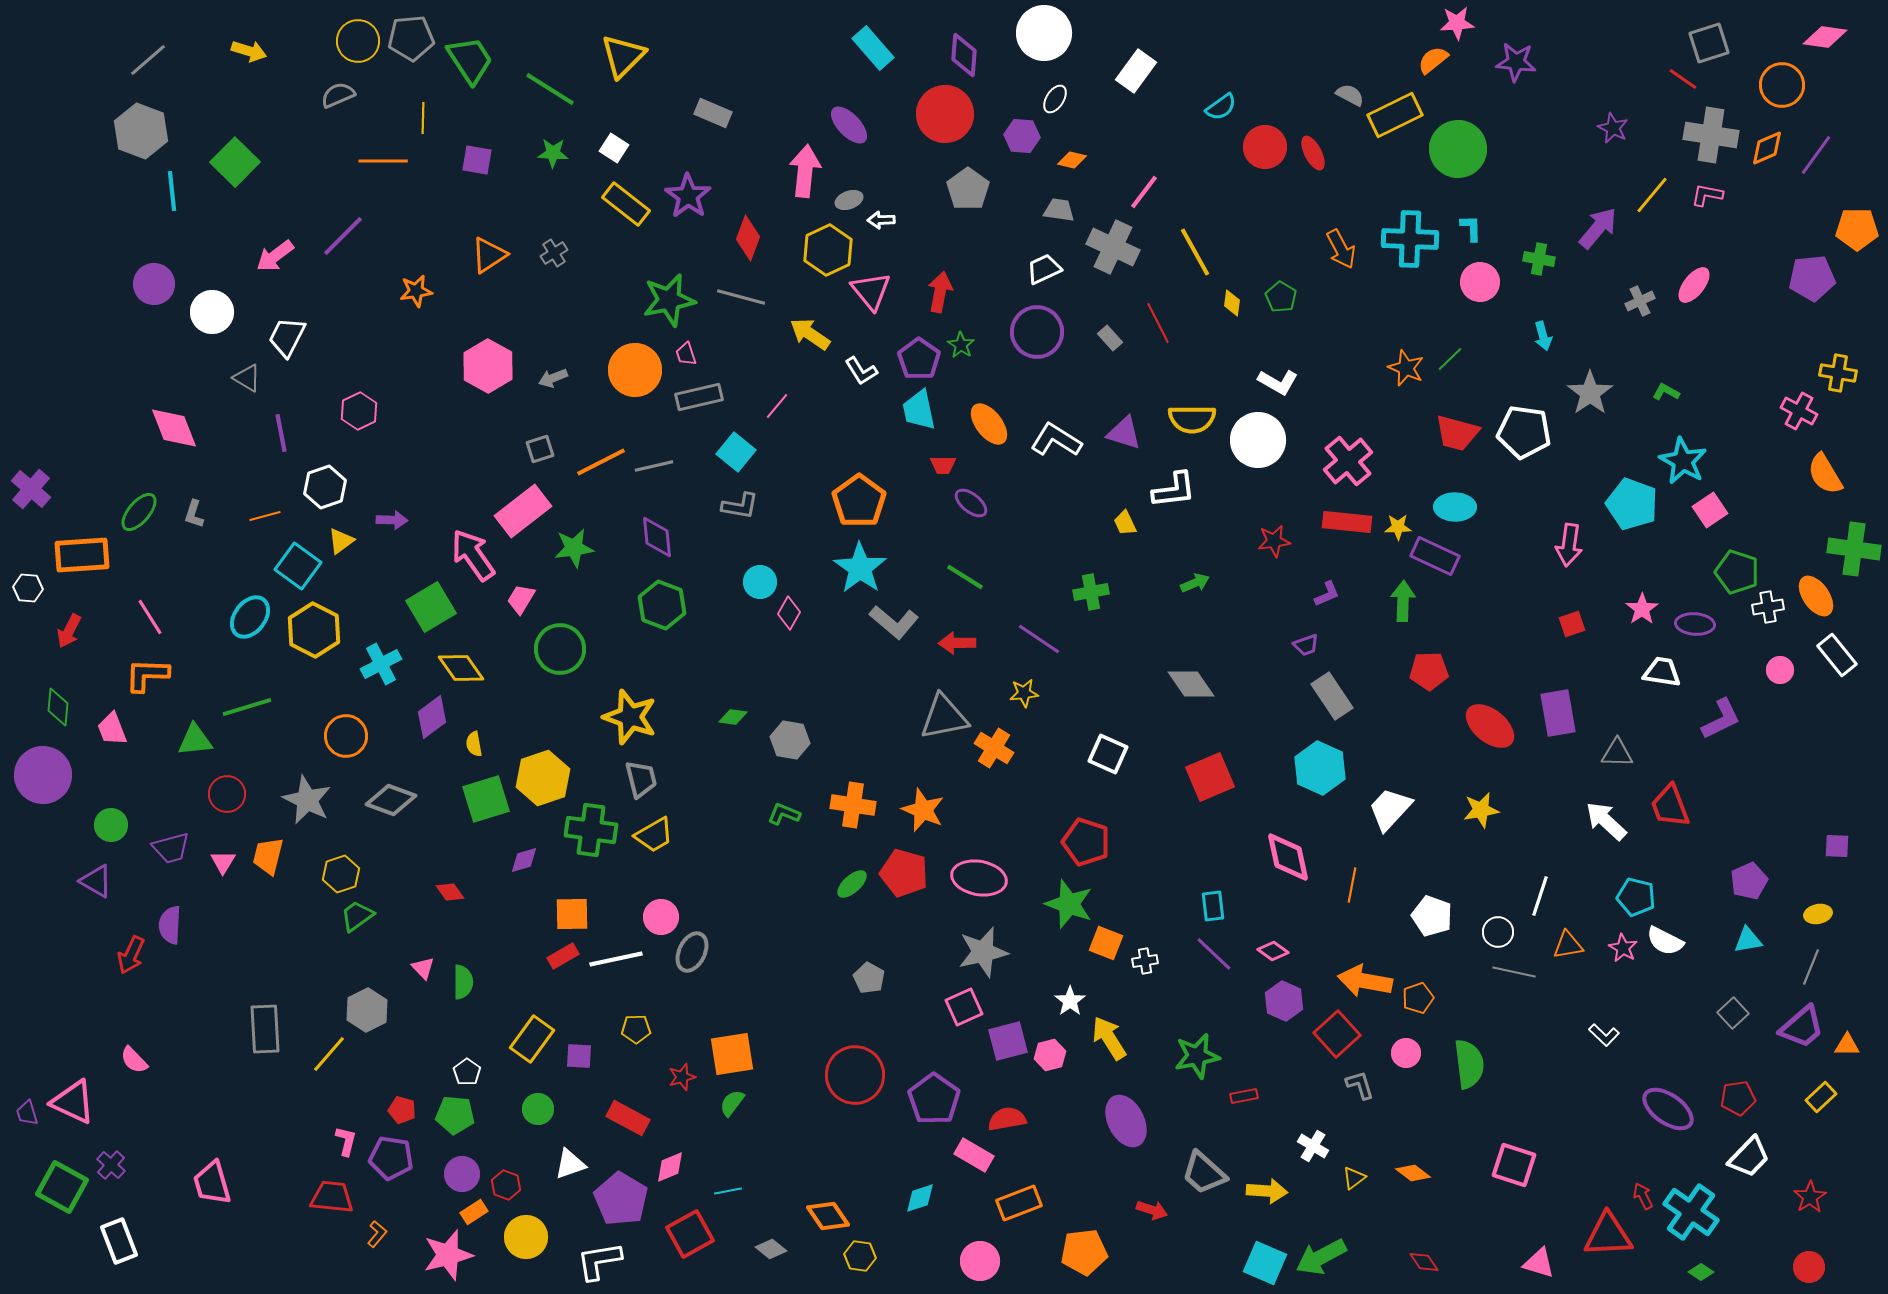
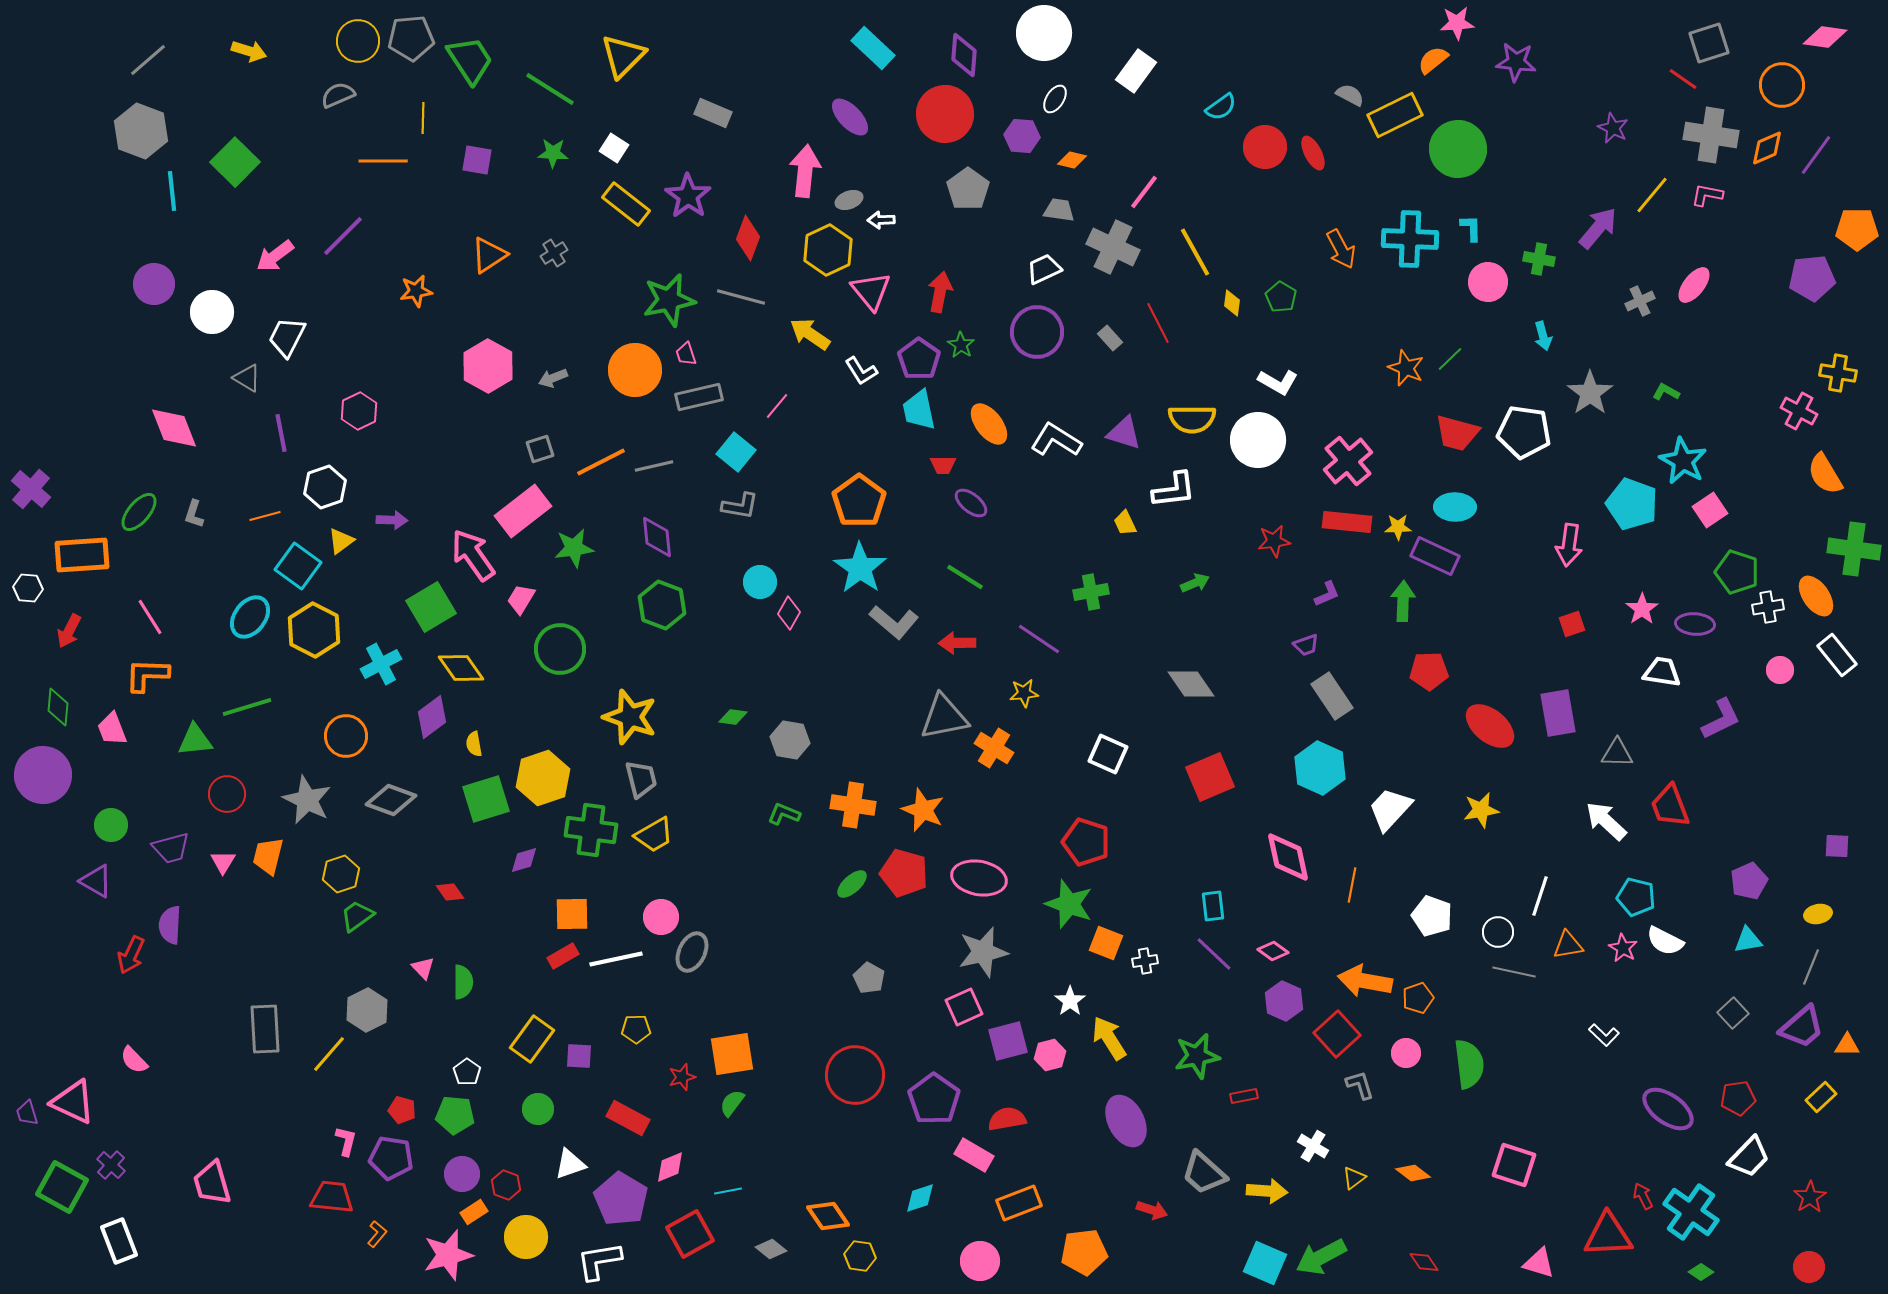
cyan rectangle at (873, 48): rotated 6 degrees counterclockwise
purple ellipse at (849, 125): moved 1 px right, 8 px up
pink circle at (1480, 282): moved 8 px right
